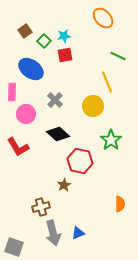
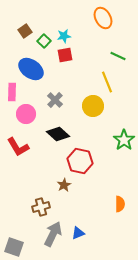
orange ellipse: rotated 15 degrees clockwise
green star: moved 13 px right
gray arrow: moved 1 px down; rotated 140 degrees counterclockwise
